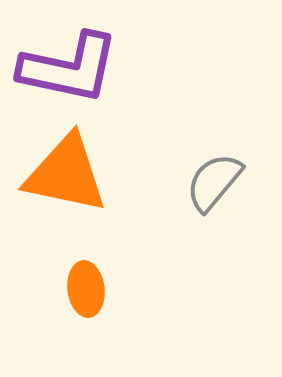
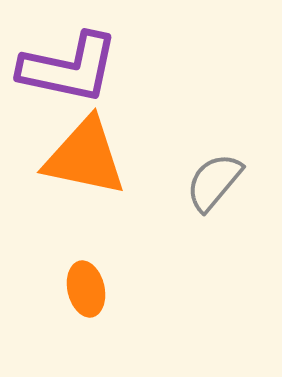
orange triangle: moved 19 px right, 17 px up
orange ellipse: rotated 6 degrees counterclockwise
